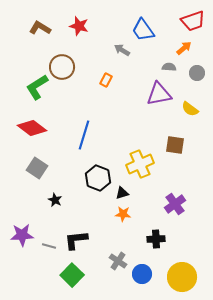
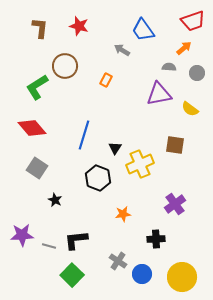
brown L-shape: rotated 65 degrees clockwise
brown circle: moved 3 px right, 1 px up
red diamond: rotated 12 degrees clockwise
black triangle: moved 7 px left, 45 px up; rotated 40 degrees counterclockwise
orange star: rotated 14 degrees counterclockwise
